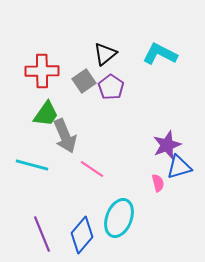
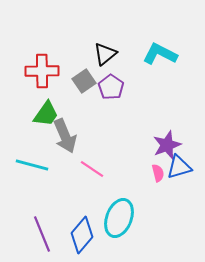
pink semicircle: moved 10 px up
